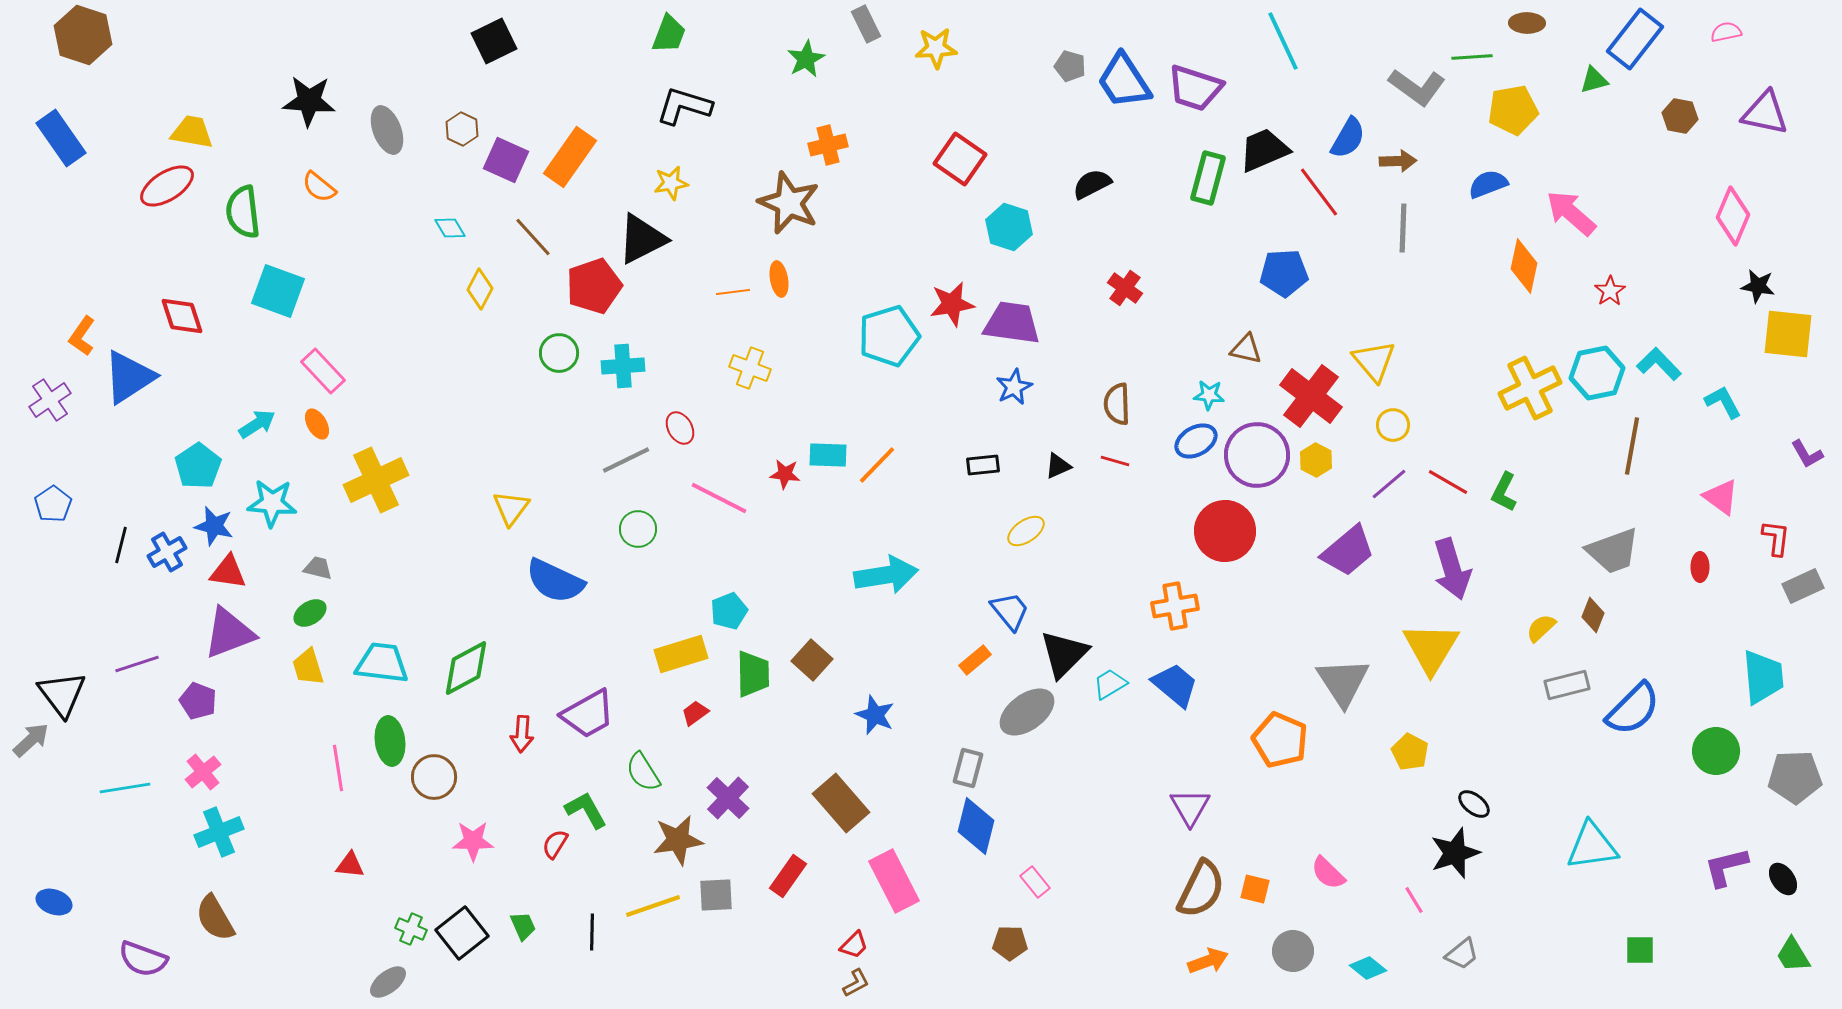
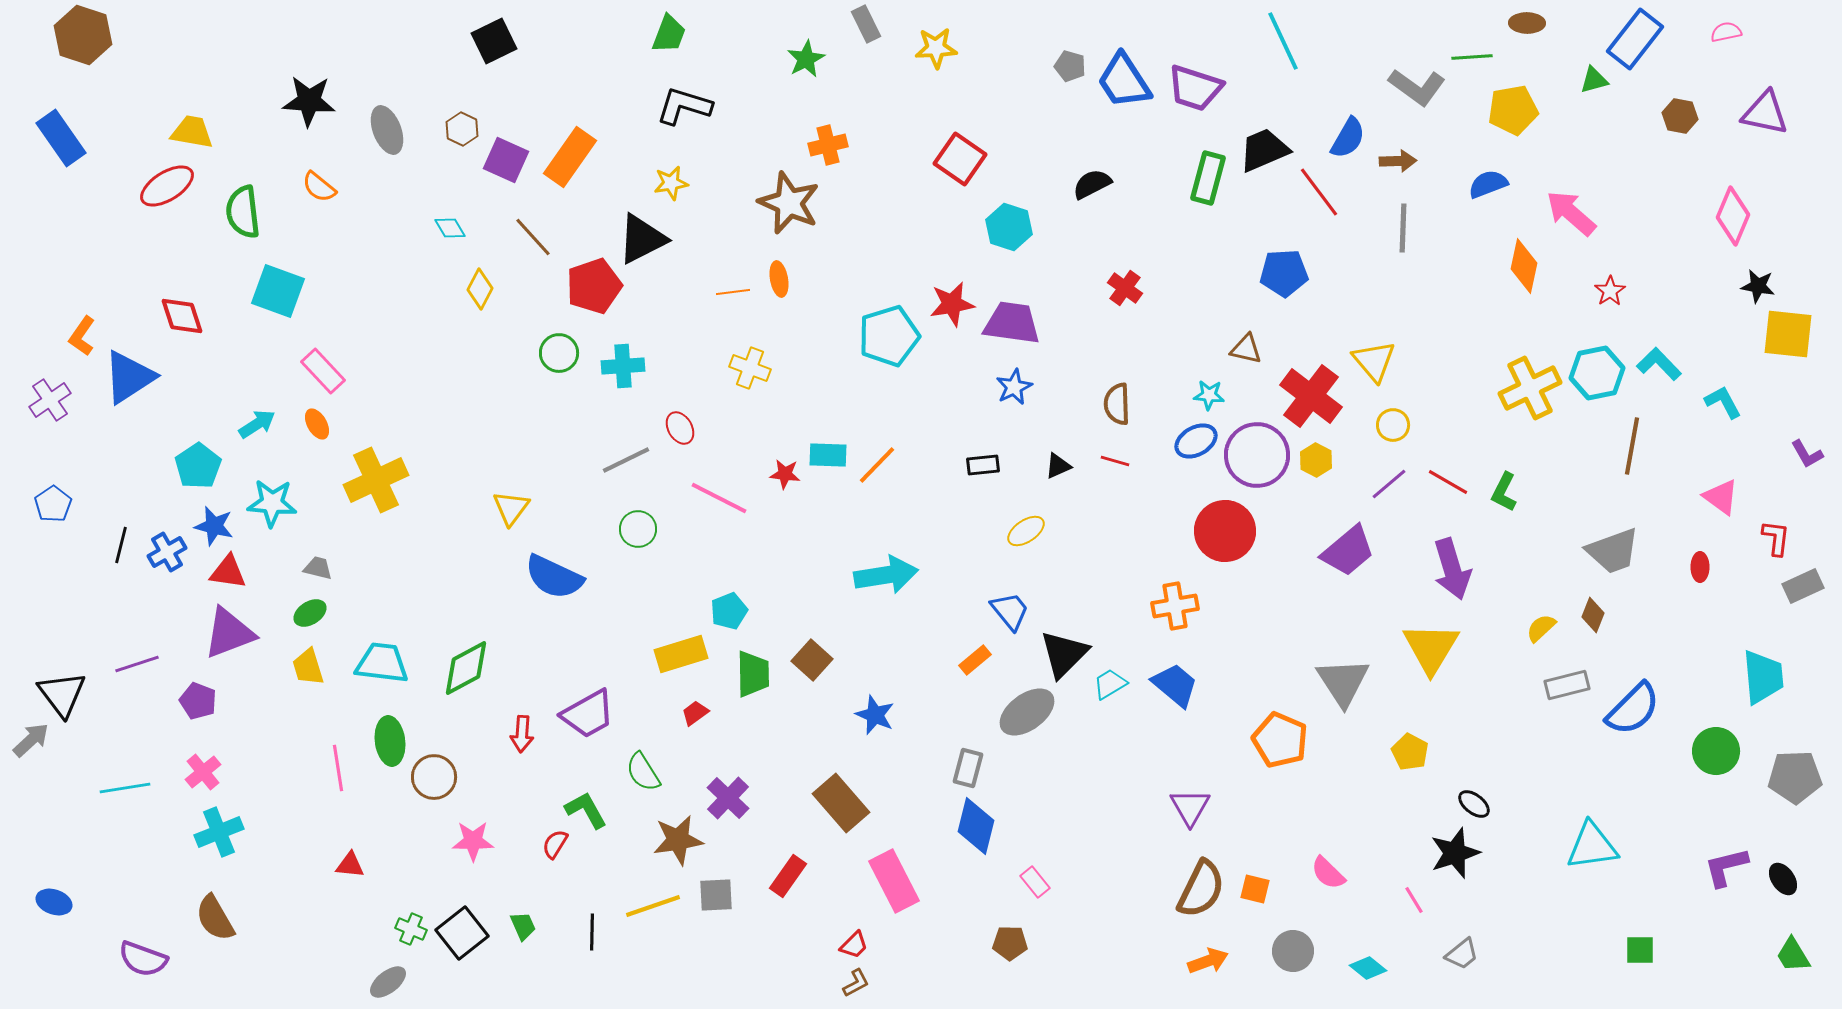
blue semicircle at (555, 581): moved 1 px left, 4 px up
